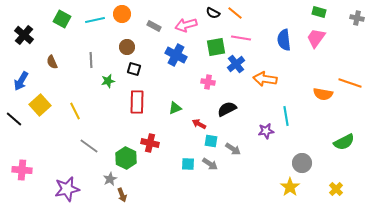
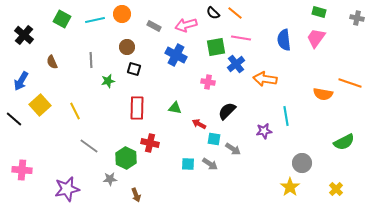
black semicircle at (213, 13): rotated 16 degrees clockwise
red rectangle at (137, 102): moved 6 px down
green triangle at (175, 108): rotated 32 degrees clockwise
black semicircle at (227, 109): moved 2 px down; rotated 18 degrees counterclockwise
purple star at (266, 131): moved 2 px left
cyan square at (211, 141): moved 3 px right, 2 px up
gray star at (110, 179): rotated 24 degrees clockwise
brown arrow at (122, 195): moved 14 px right
